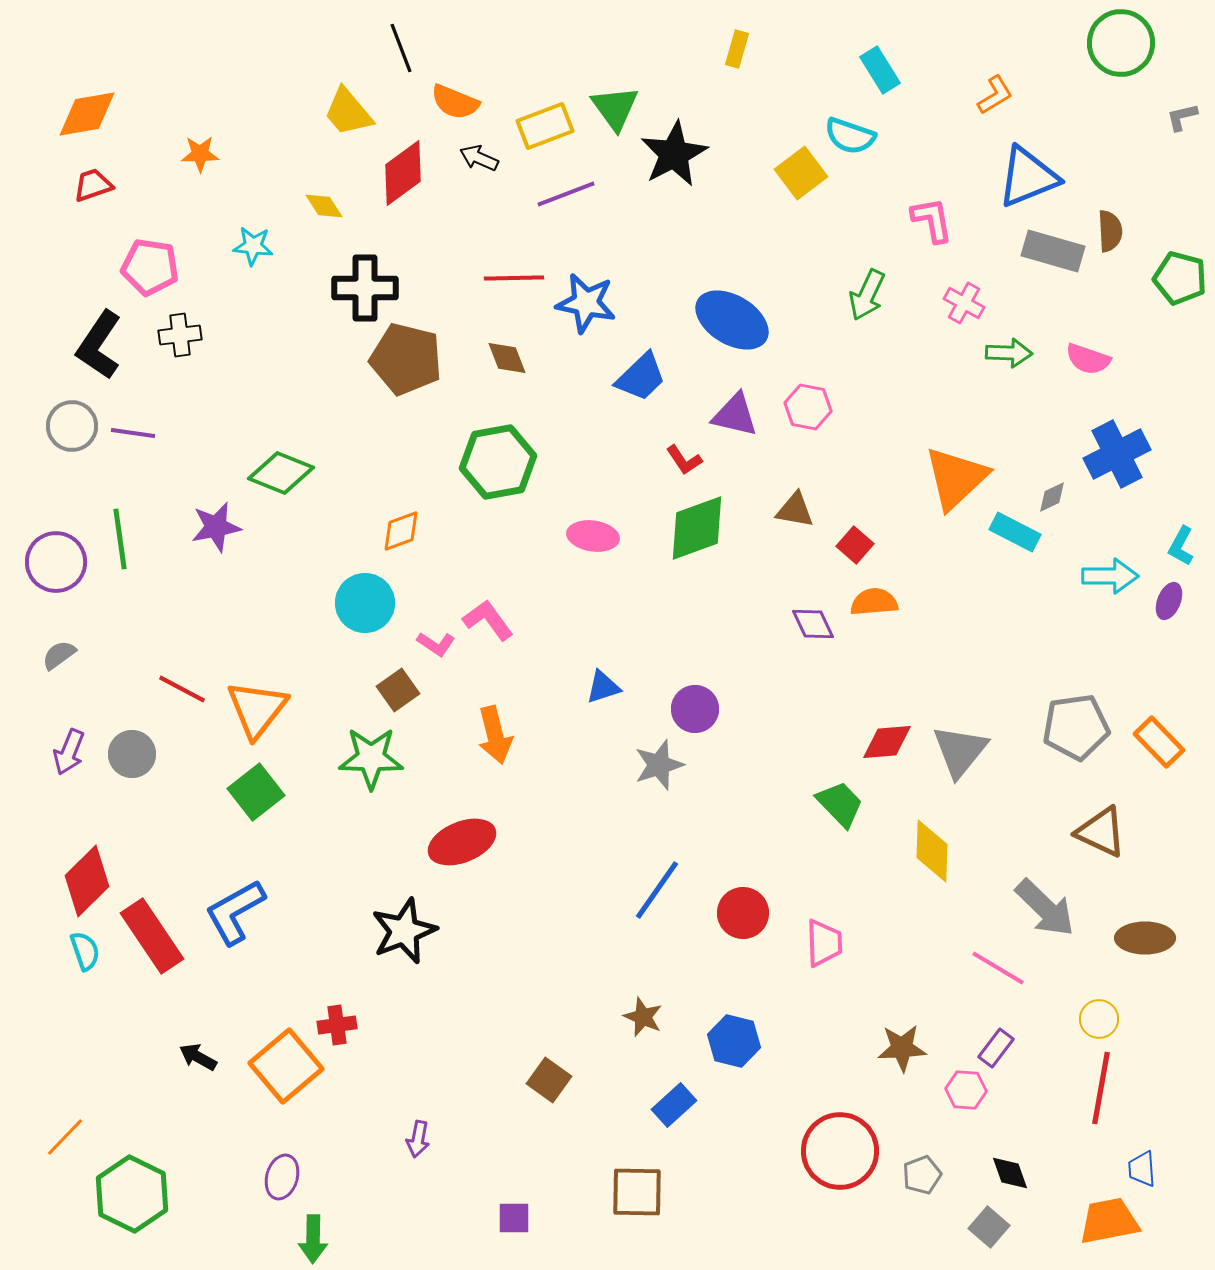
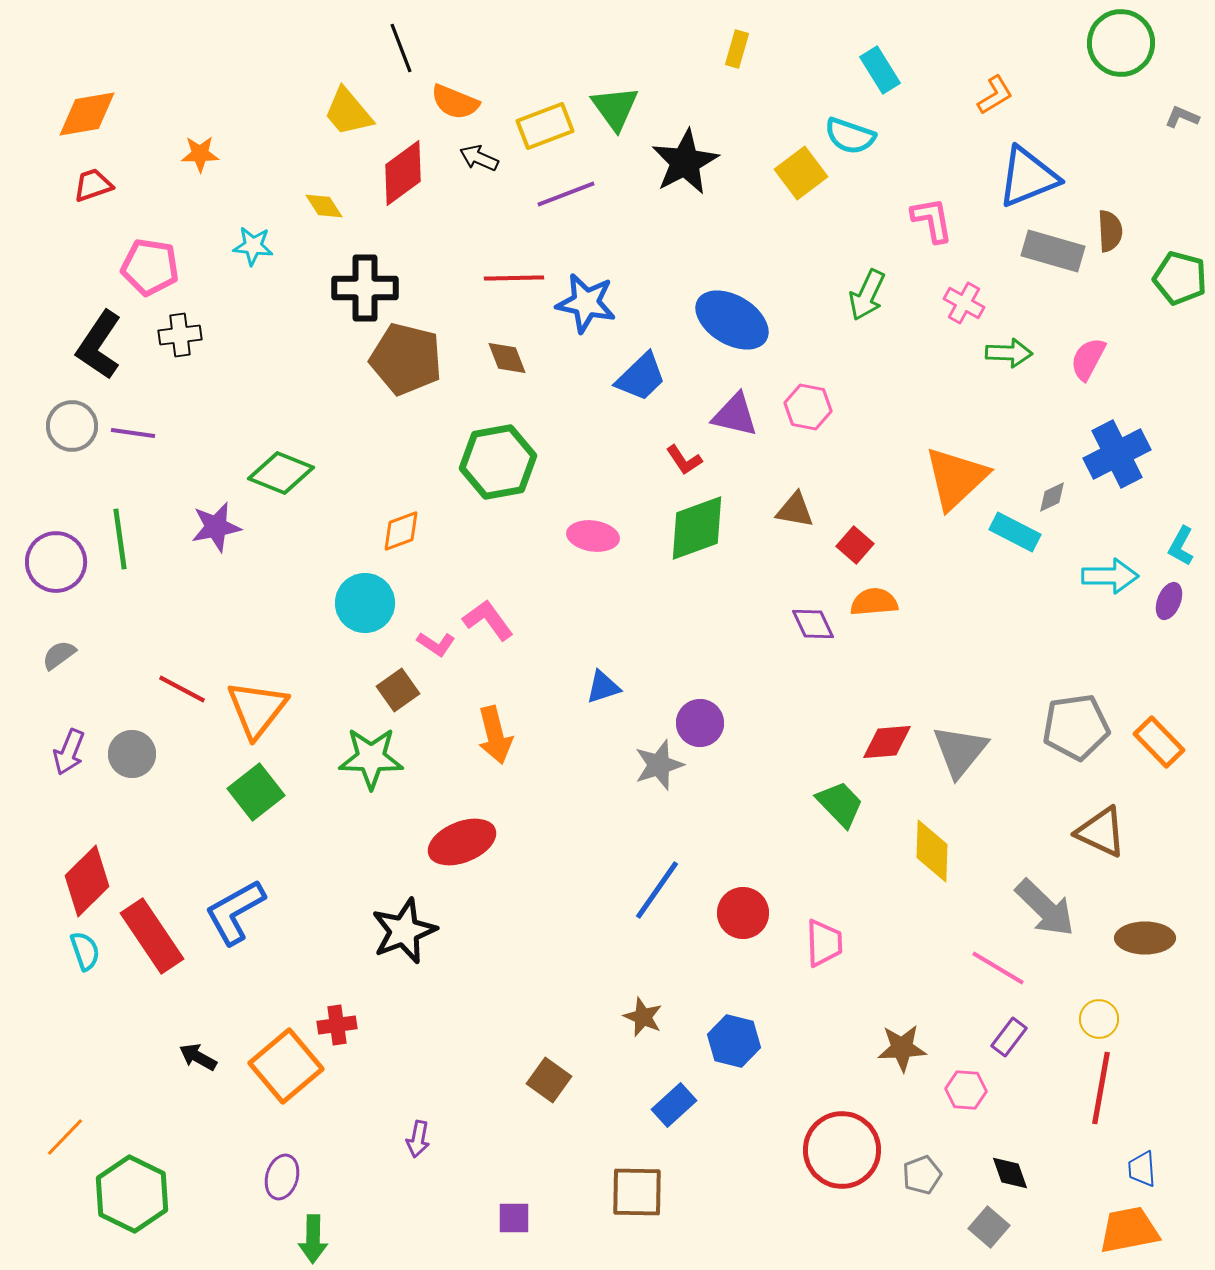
gray L-shape at (1182, 117): rotated 36 degrees clockwise
black star at (674, 154): moved 11 px right, 8 px down
pink semicircle at (1088, 359): rotated 99 degrees clockwise
purple circle at (695, 709): moved 5 px right, 14 px down
purple rectangle at (996, 1048): moved 13 px right, 11 px up
red circle at (840, 1151): moved 2 px right, 1 px up
orange trapezoid at (1109, 1221): moved 20 px right, 9 px down
